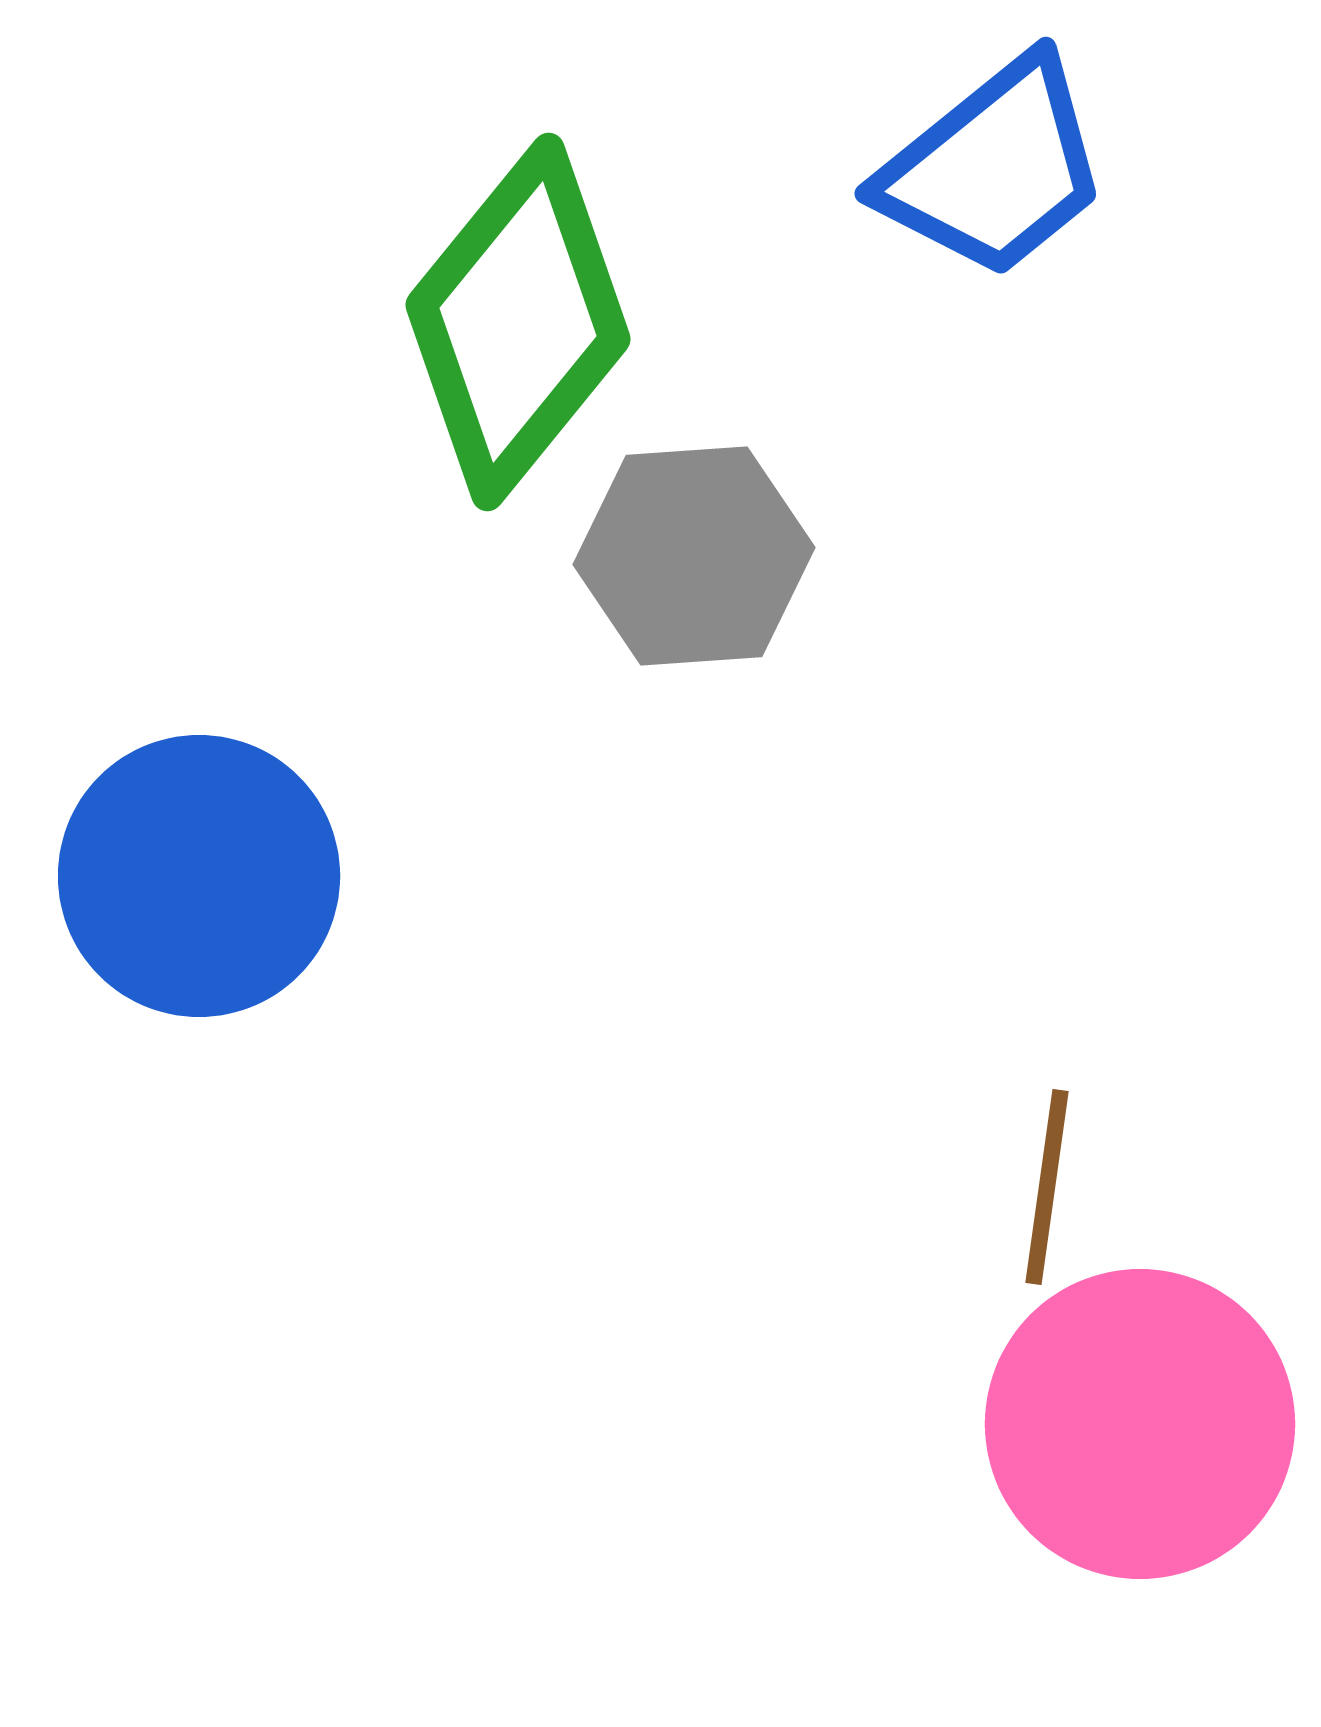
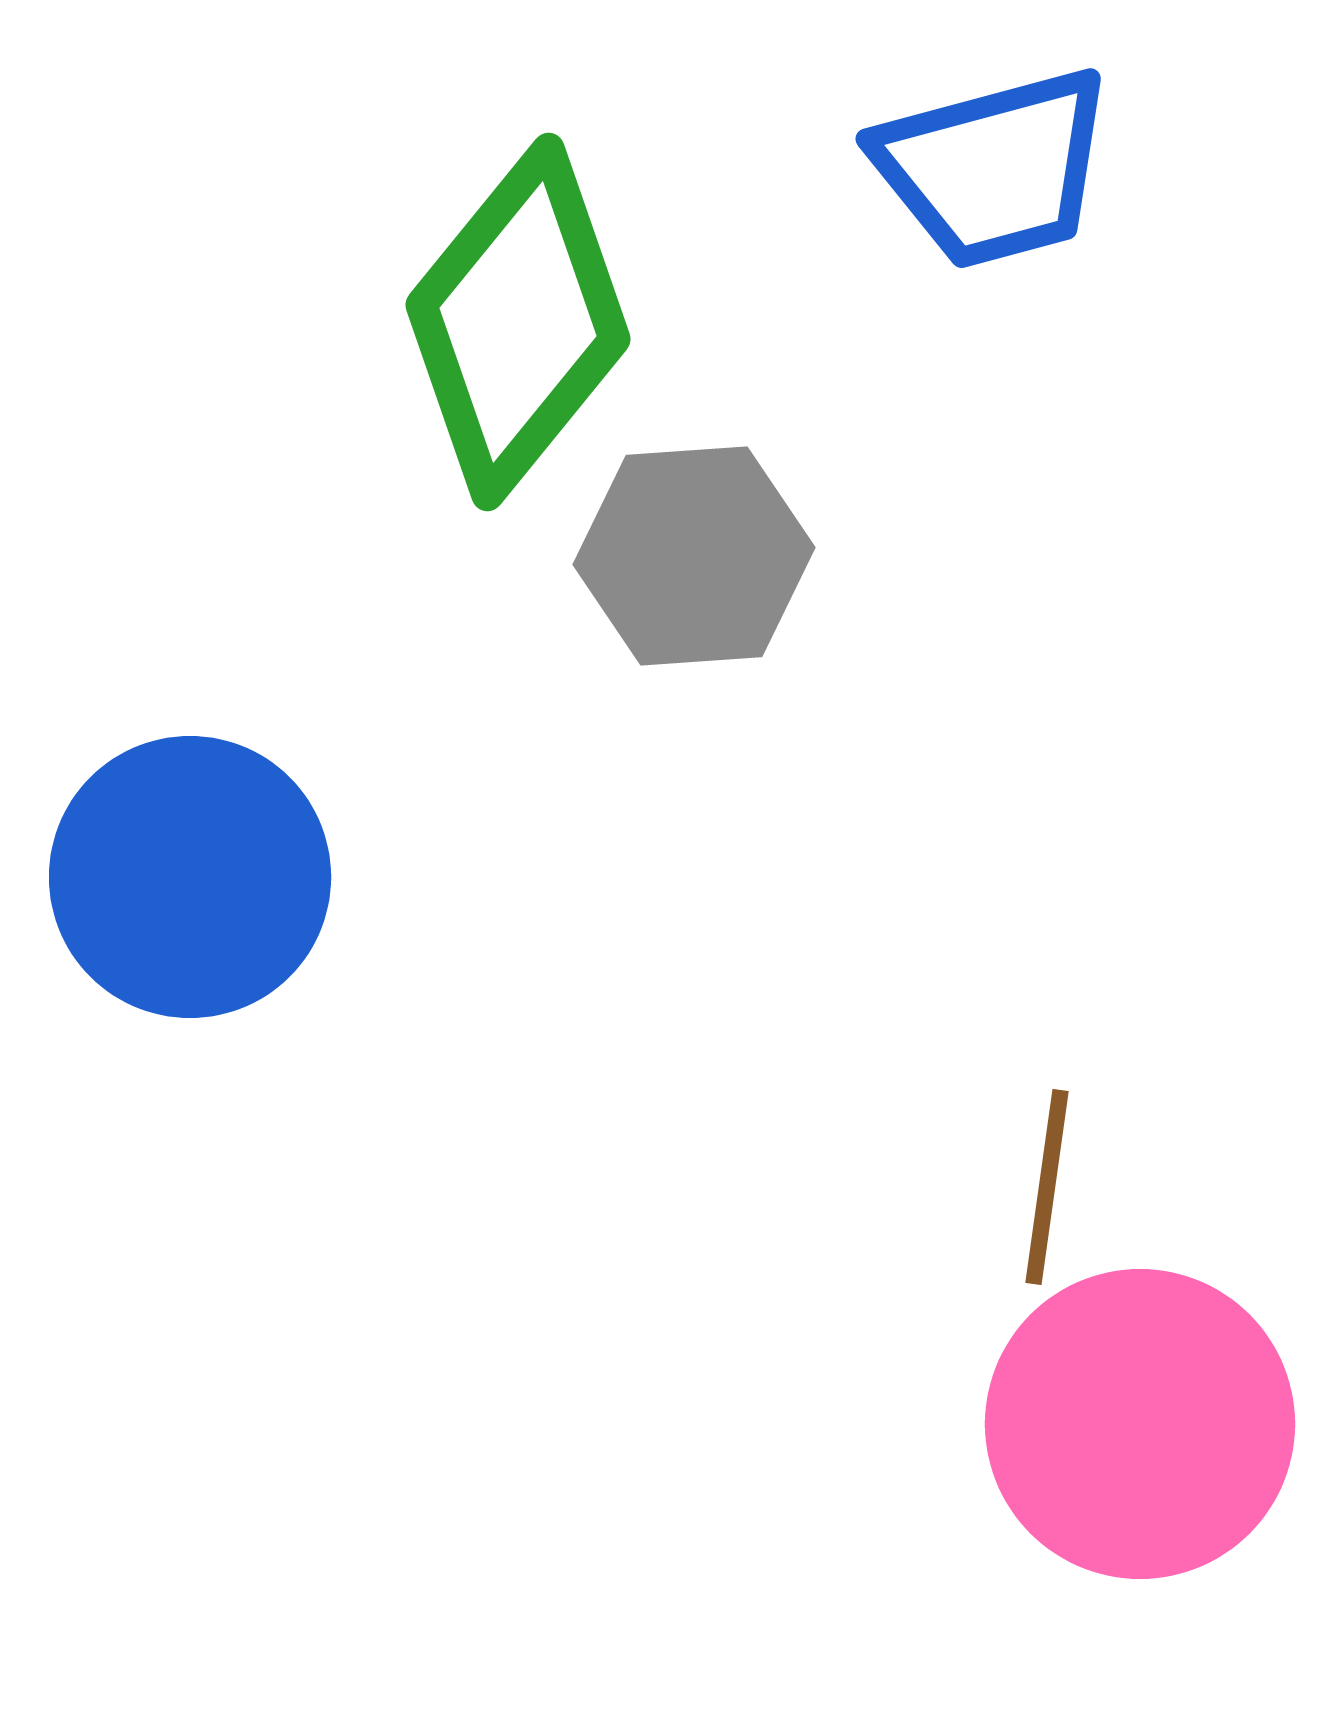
blue trapezoid: rotated 24 degrees clockwise
blue circle: moved 9 px left, 1 px down
